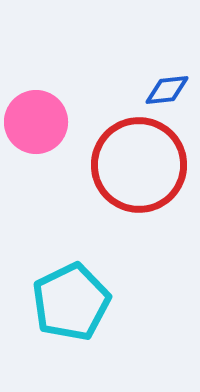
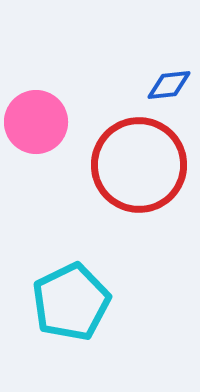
blue diamond: moved 2 px right, 5 px up
